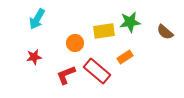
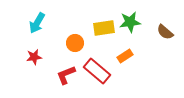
cyan arrow: moved 4 px down
yellow rectangle: moved 3 px up
orange rectangle: moved 1 px up
